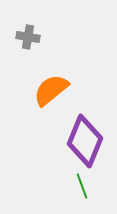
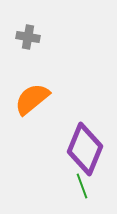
orange semicircle: moved 19 px left, 9 px down
purple diamond: moved 8 px down
